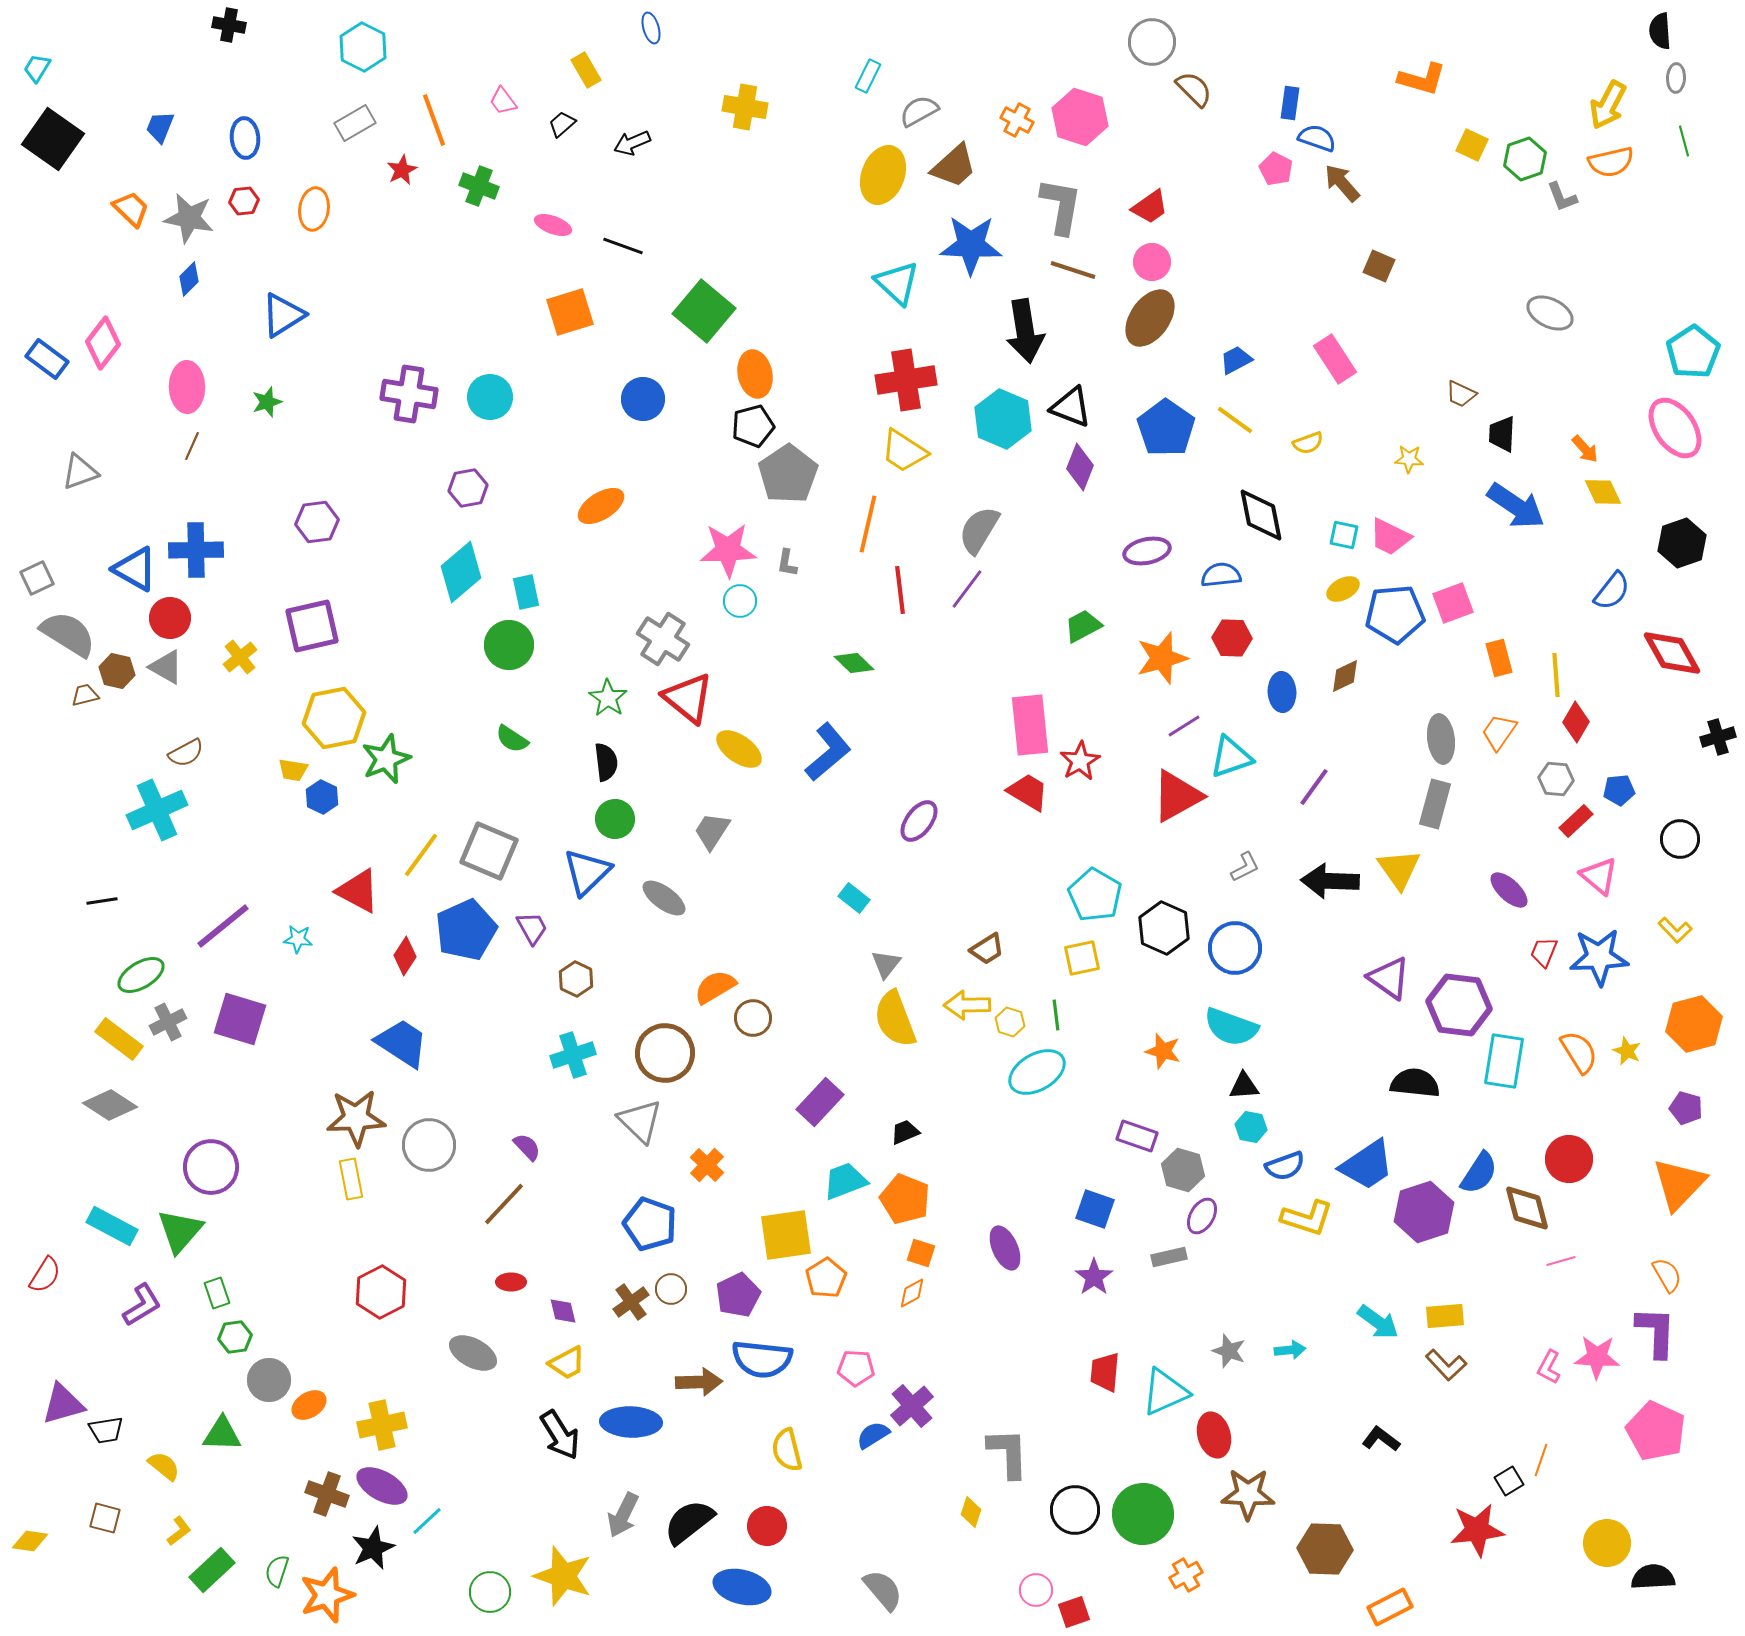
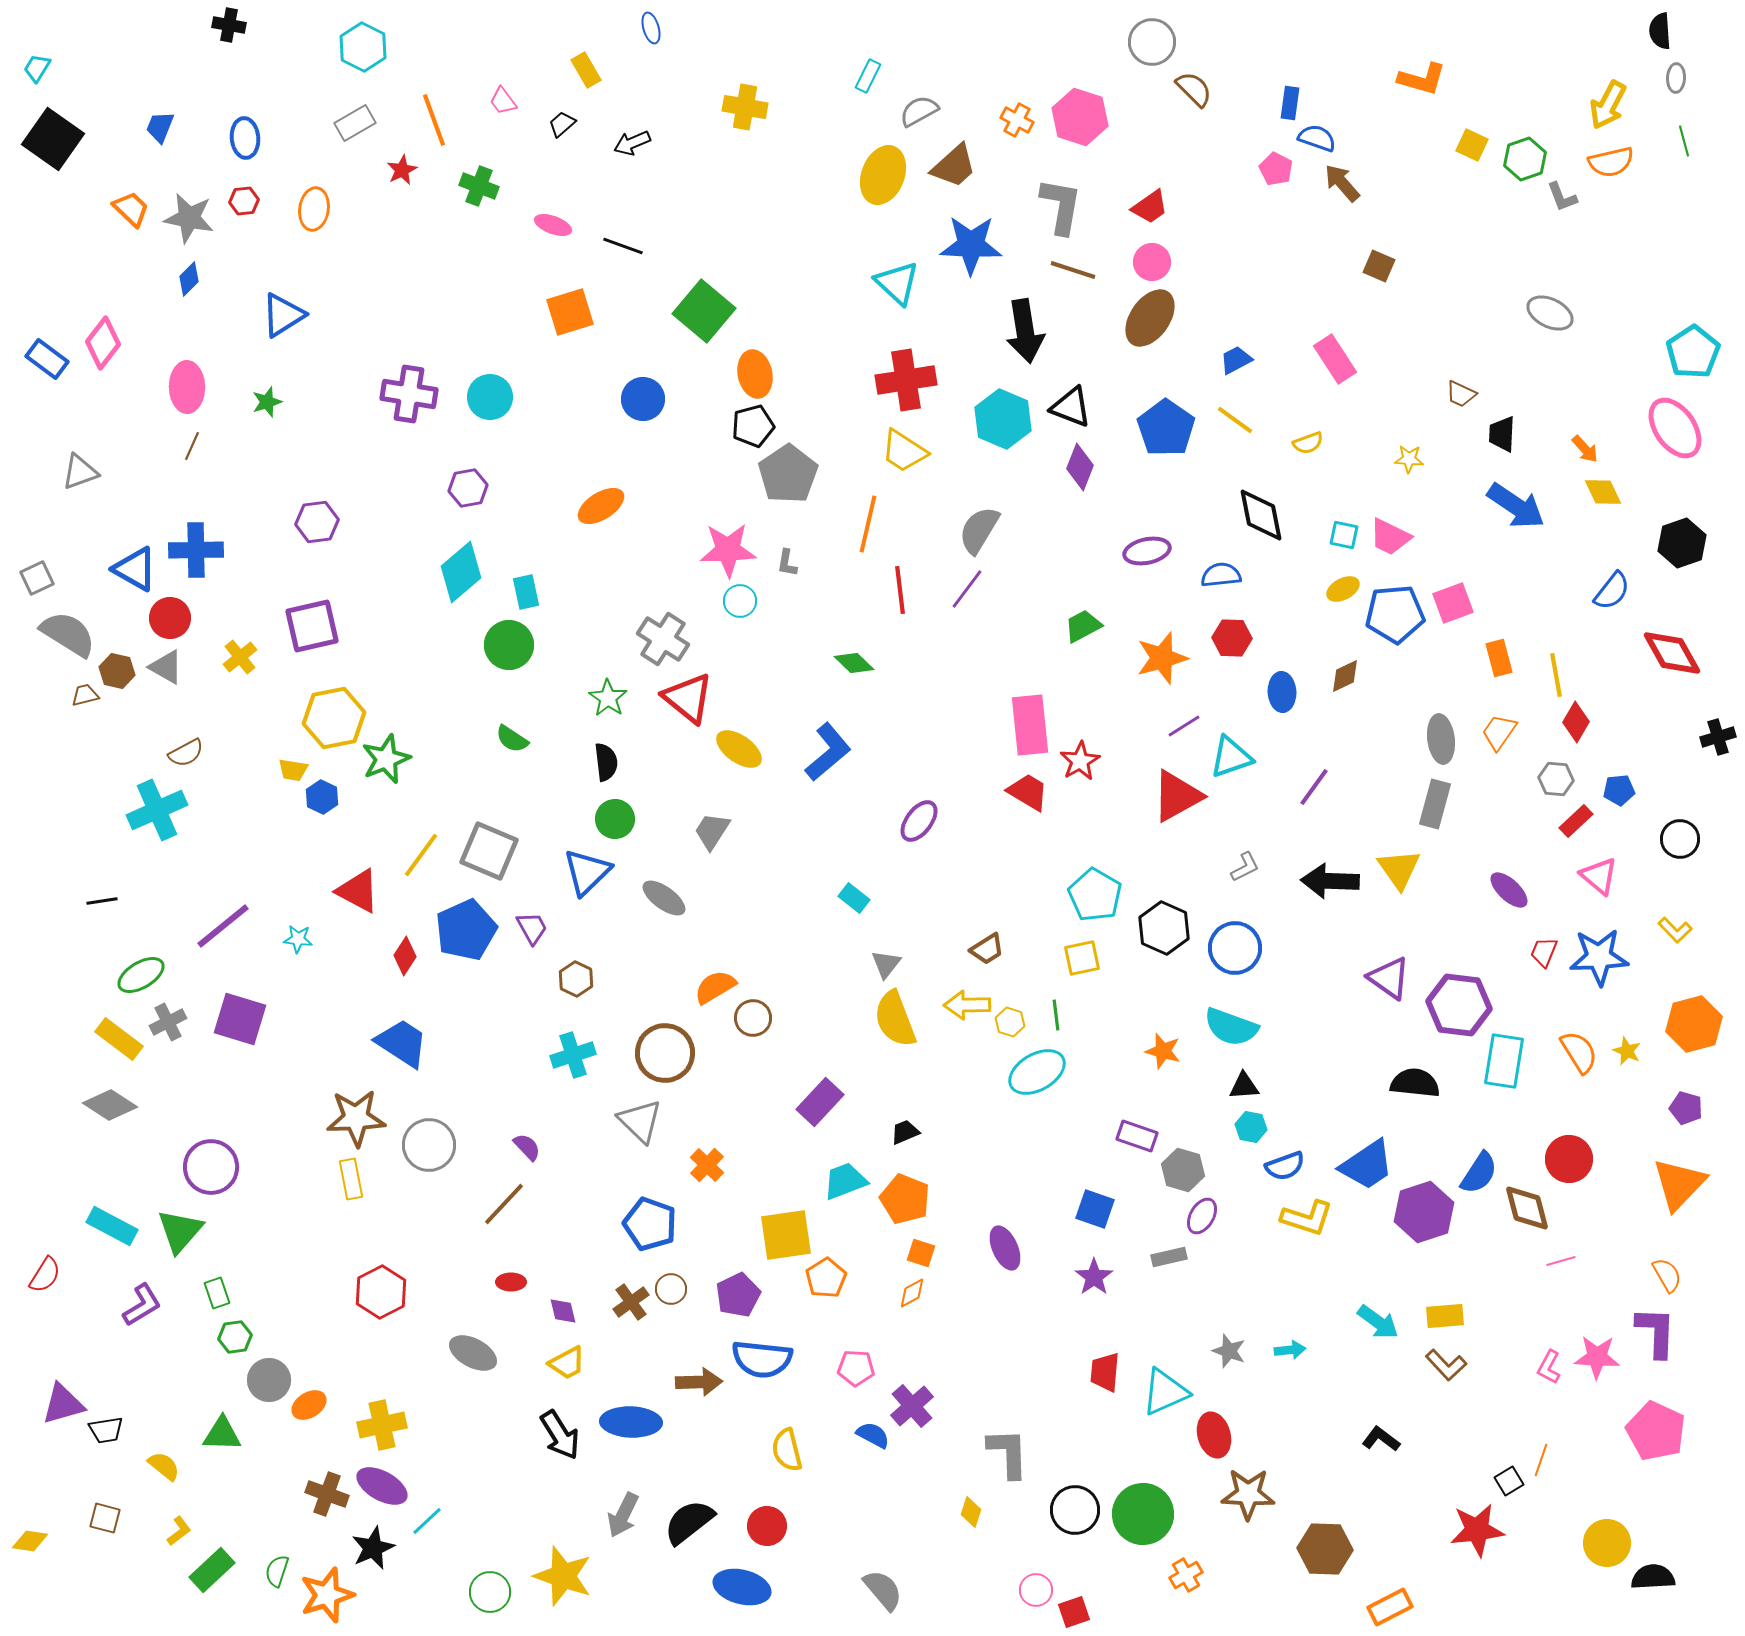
yellow line at (1556, 675): rotated 6 degrees counterclockwise
blue semicircle at (873, 1435): rotated 60 degrees clockwise
